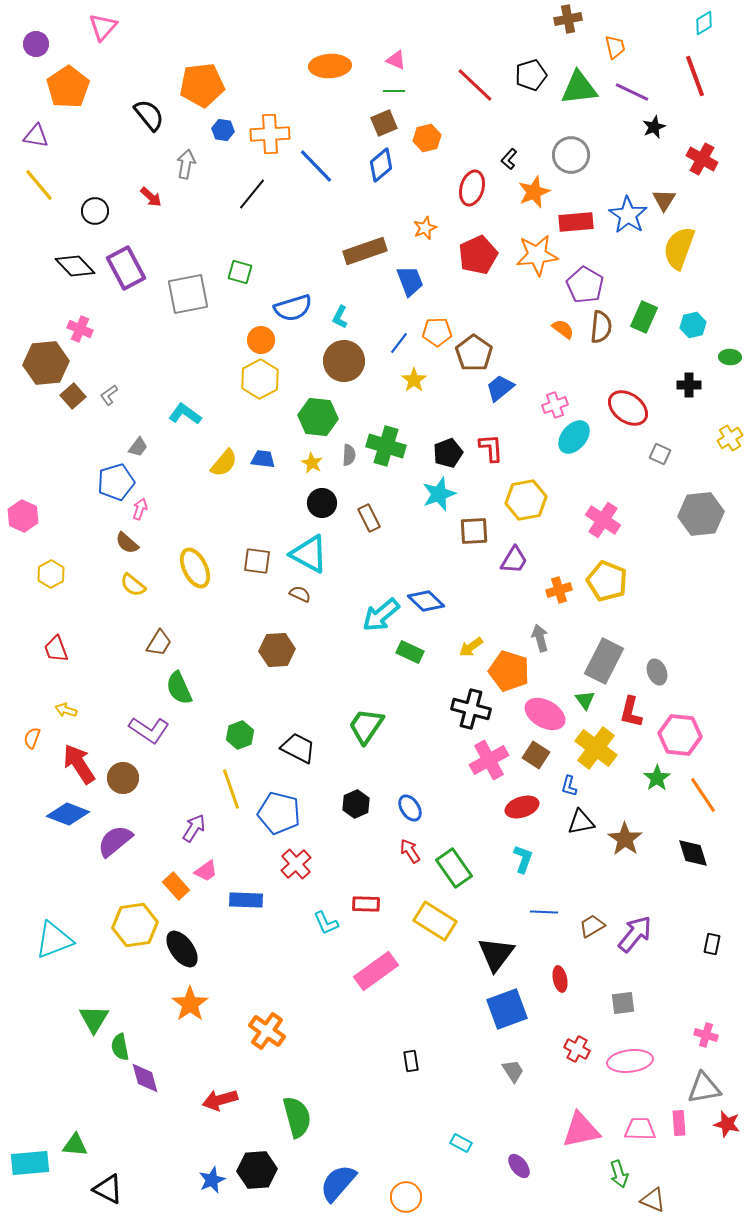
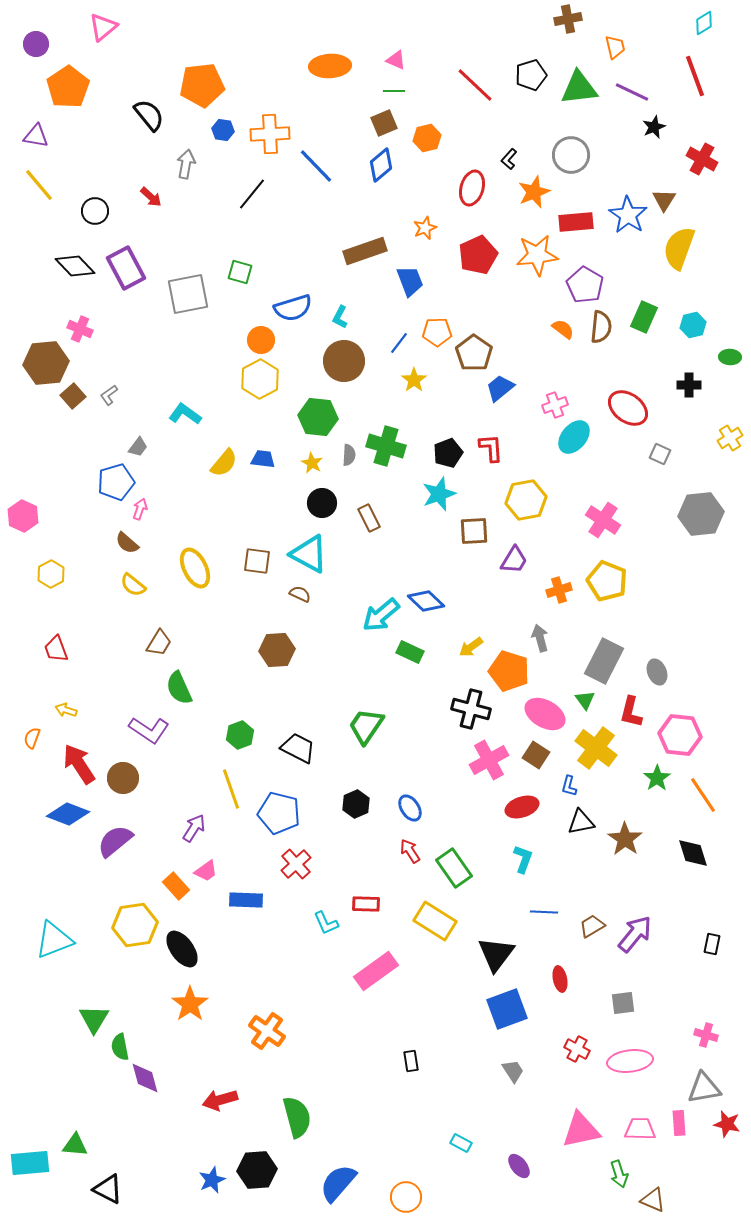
pink triangle at (103, 27): rotated 8 degrees clockwise
